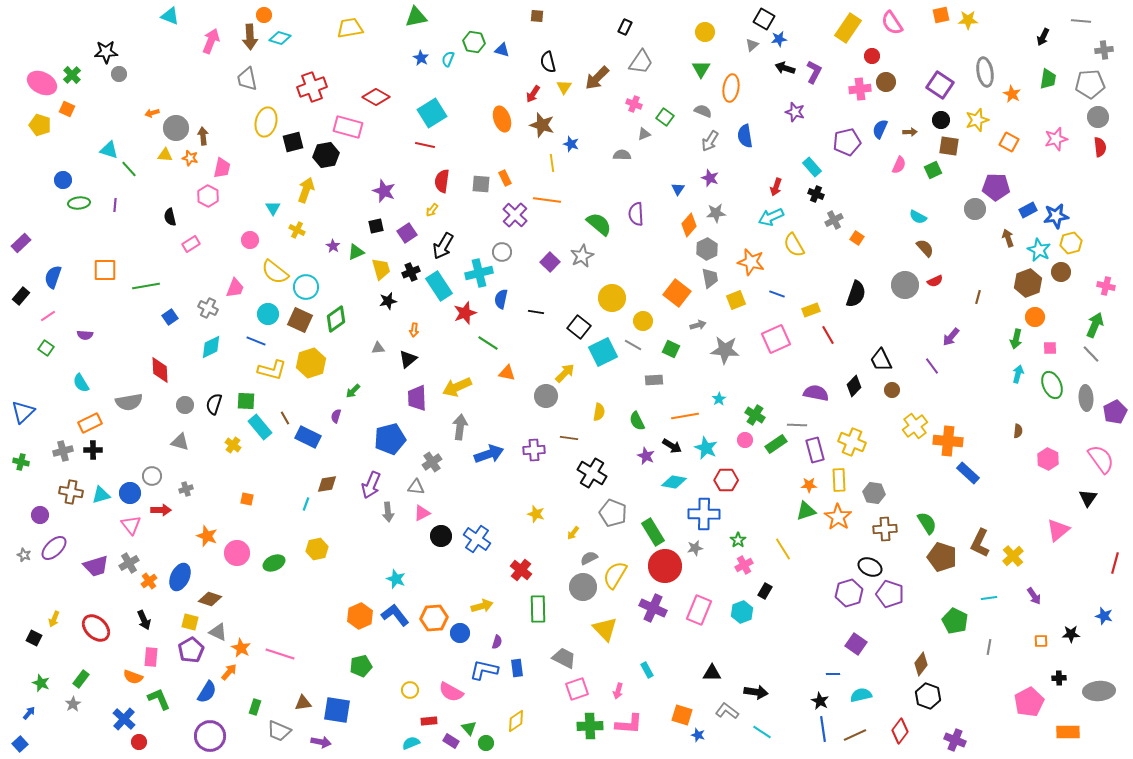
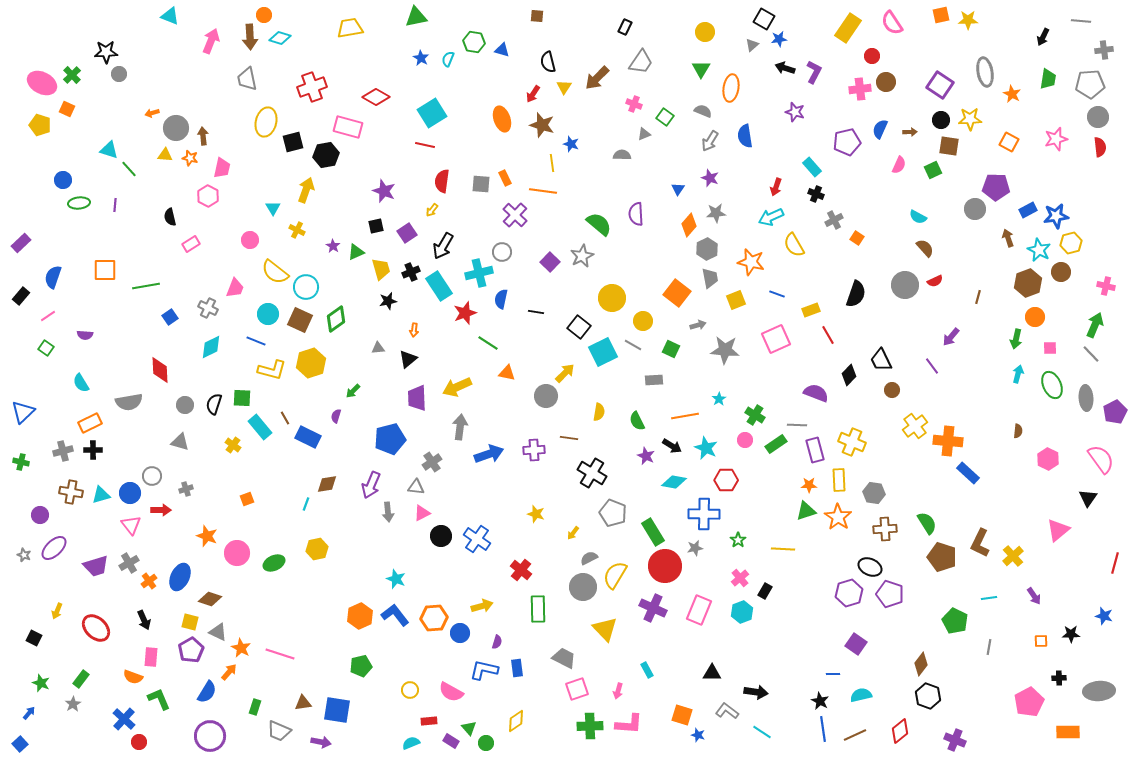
yellow star at (977, 120): moved 7 px left, 1 px up; rotated 15 degrees clockwise
orange line at (547, 200): moved 4 px left, 9 px up
black diamond at (854, 386): moved 5 px left, 11 px up
purple semicircle at (816, 393): rotated 10 degrees clockwise
green square at (246, 401): moved 4 px left, 3 px up
orange square at (247, 499): rotated 32 degrees counterclockwise
yellow line at (783, 549): rotated 55 degrees counterclockwise
pink cross at (744, 565): moved 4 px left, 13 px down; rotated 12 degrees counterclockwise
yellow arrow at (54, 619): moved 3 px right, 8 px up
red diamond at (900, 731): rotated 15 degrees clockwise
